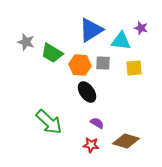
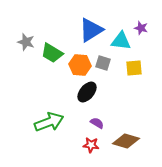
gray square: rotated 14 degrees clockwise
black ellipse: rotated 75 degrees clockwise
green arrow: rotated 64 degrees counterclockwise
